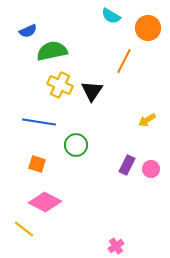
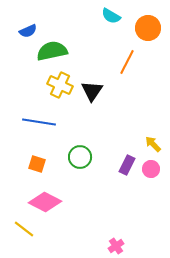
orange line: moved 3 px right, 1 px down
yellow arrow: moved 6 px right, 24 px down; rotated 78 degrees clockwise
green circle: moved 4 px right, 12 px down
